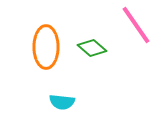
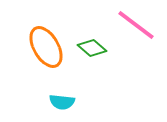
pink line: rotated 18 degrees counterclockwise
orange ellipse: rotated 30 degrees counterclockwise
